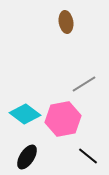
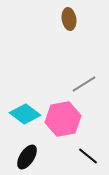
brown ellipse: moved 3 px right, 3 px up
